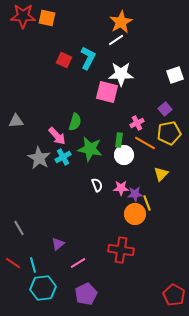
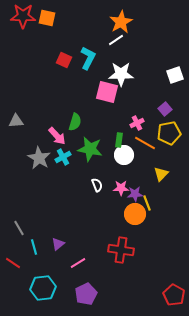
cyan line: moved 1 px right, 18 px up
